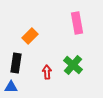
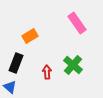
pink rectangle: rotated 25 degrees counterclockwise
orange rectangle: rotated 14 degrees clockwise
black rectangle: rotated 12 degrees clockwise
blue triangle: moved 1 px left; rotated 40 degrees clockwise
